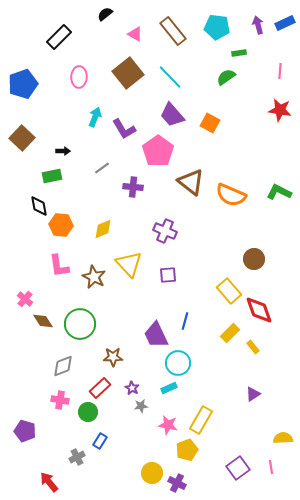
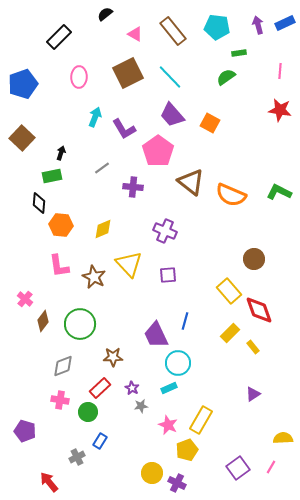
brown square at (128, 73): rotated 12 degrees clockwise
black arrow at (63, 151): moved 2 px left, 2 px down; rotated 72 degrees counterclockwise
black diamond at (39, 206): moved 3 px up; rotated 15 degrees clockwise
brown diamond at (43, 321): rotated 70 degrees clockwise
pink star at (168, 425): rotated 12 degrees clockwise
pink line at (271, 467): rotated 40 degrees clockwise
